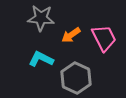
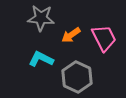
gray hexagon: moved 1 px right, 1 px up
